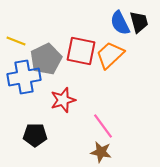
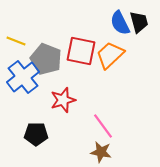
gray pentagon: rotated 24 degrees counterclockwise
blue cross: moved 1 px left; rotated 28 degrees counterclockwise
black pentagon: moved 1 px right, 1 px up
